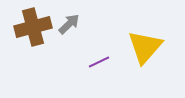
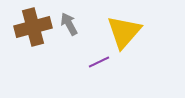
gray arrow: rotated 75 degrees counterclockwise
yellow triangle: moved 21 px left, 15 px up
